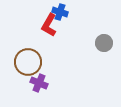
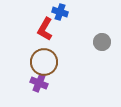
red L-shape: moved 4 px left, 4 px down
gray circle: moved 2 px left, 1 px up
brown circle: moved 16 px right
